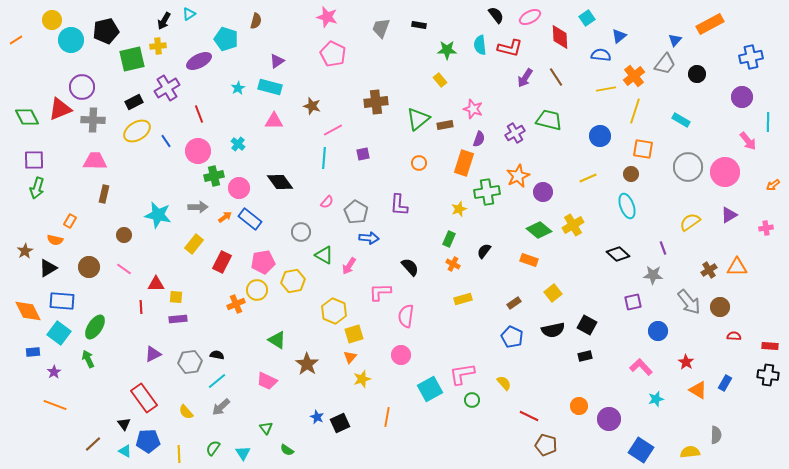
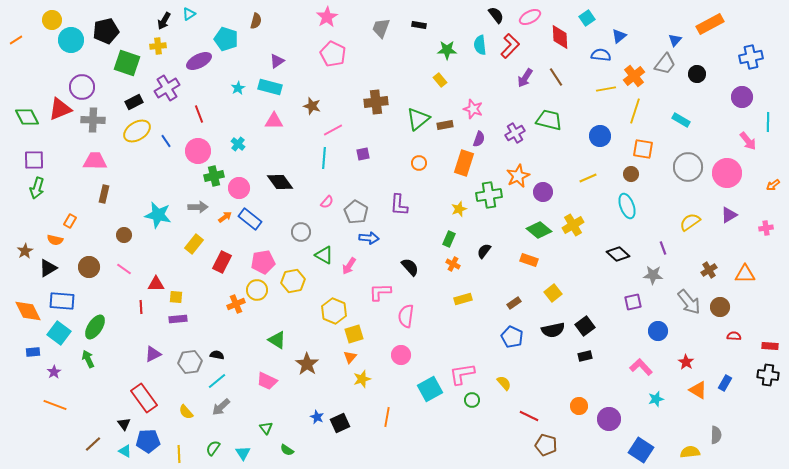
pink star at (327, 17): rotated 25 degrees clockwise
red L-shape at (510, 48): moved 2 px up; rotated 60 degrees counterclockwise
green square at (132, 59): moved 5 px left, 4 px down; rotated 32 degrees clockwise
pink circle at (725, 172): moved 2 px right, 1 px down
green cross at (487, 192): moved 2 px right, 3 px down
orange triangle at (737, 267): moved 8 px right, 7 px down
black square at (587, 325): moved 2 px left, 1 px down; rotated 24 degrees clockwise
